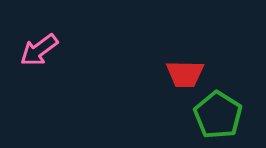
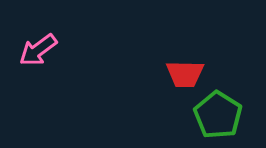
pink arrow: moved 1 px left
